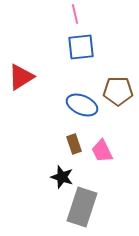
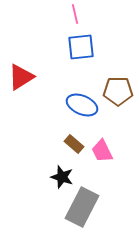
brown rectangle: rotated 30 degrees counterclockwise
gray rectangle: rotated 9 degrees clockwise
